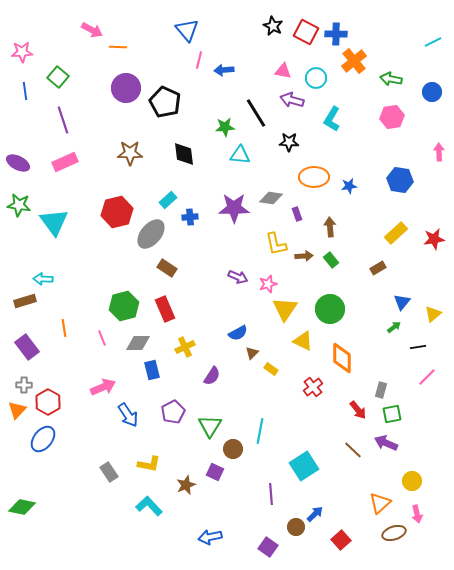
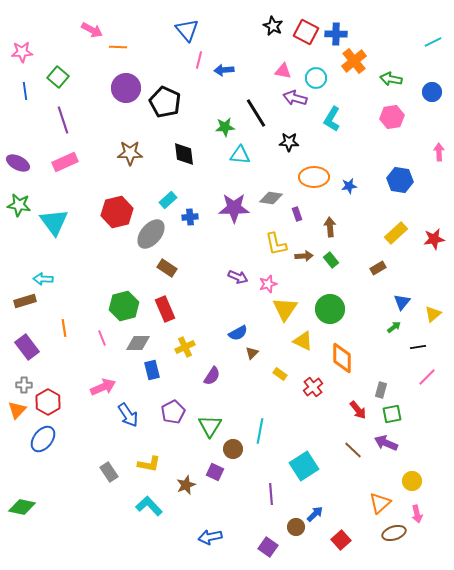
purple arrow at (292, 100): moved 3 px right, 2 px up
yellow rectangle at (271, 369): moved 9 px right, 5 px down
